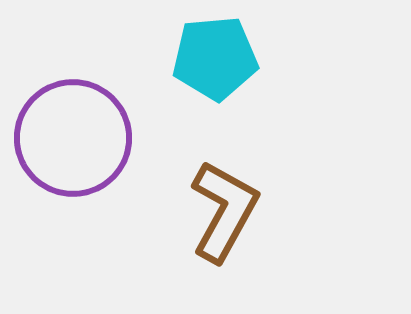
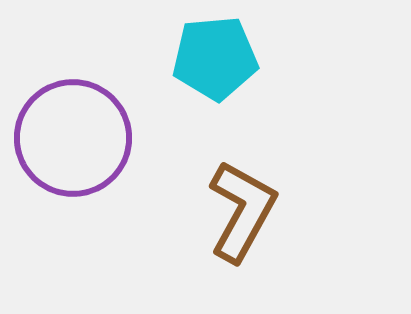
brown L-shape: moved 18 px right
